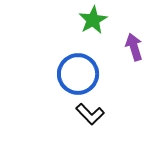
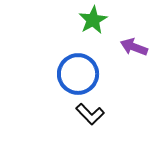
purple arrow: rotated 52 degrees counterclockwise
